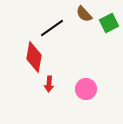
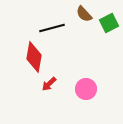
black line: rotated 20 degrees clockwise
red arrow: rotated 42 degrees clockwise
